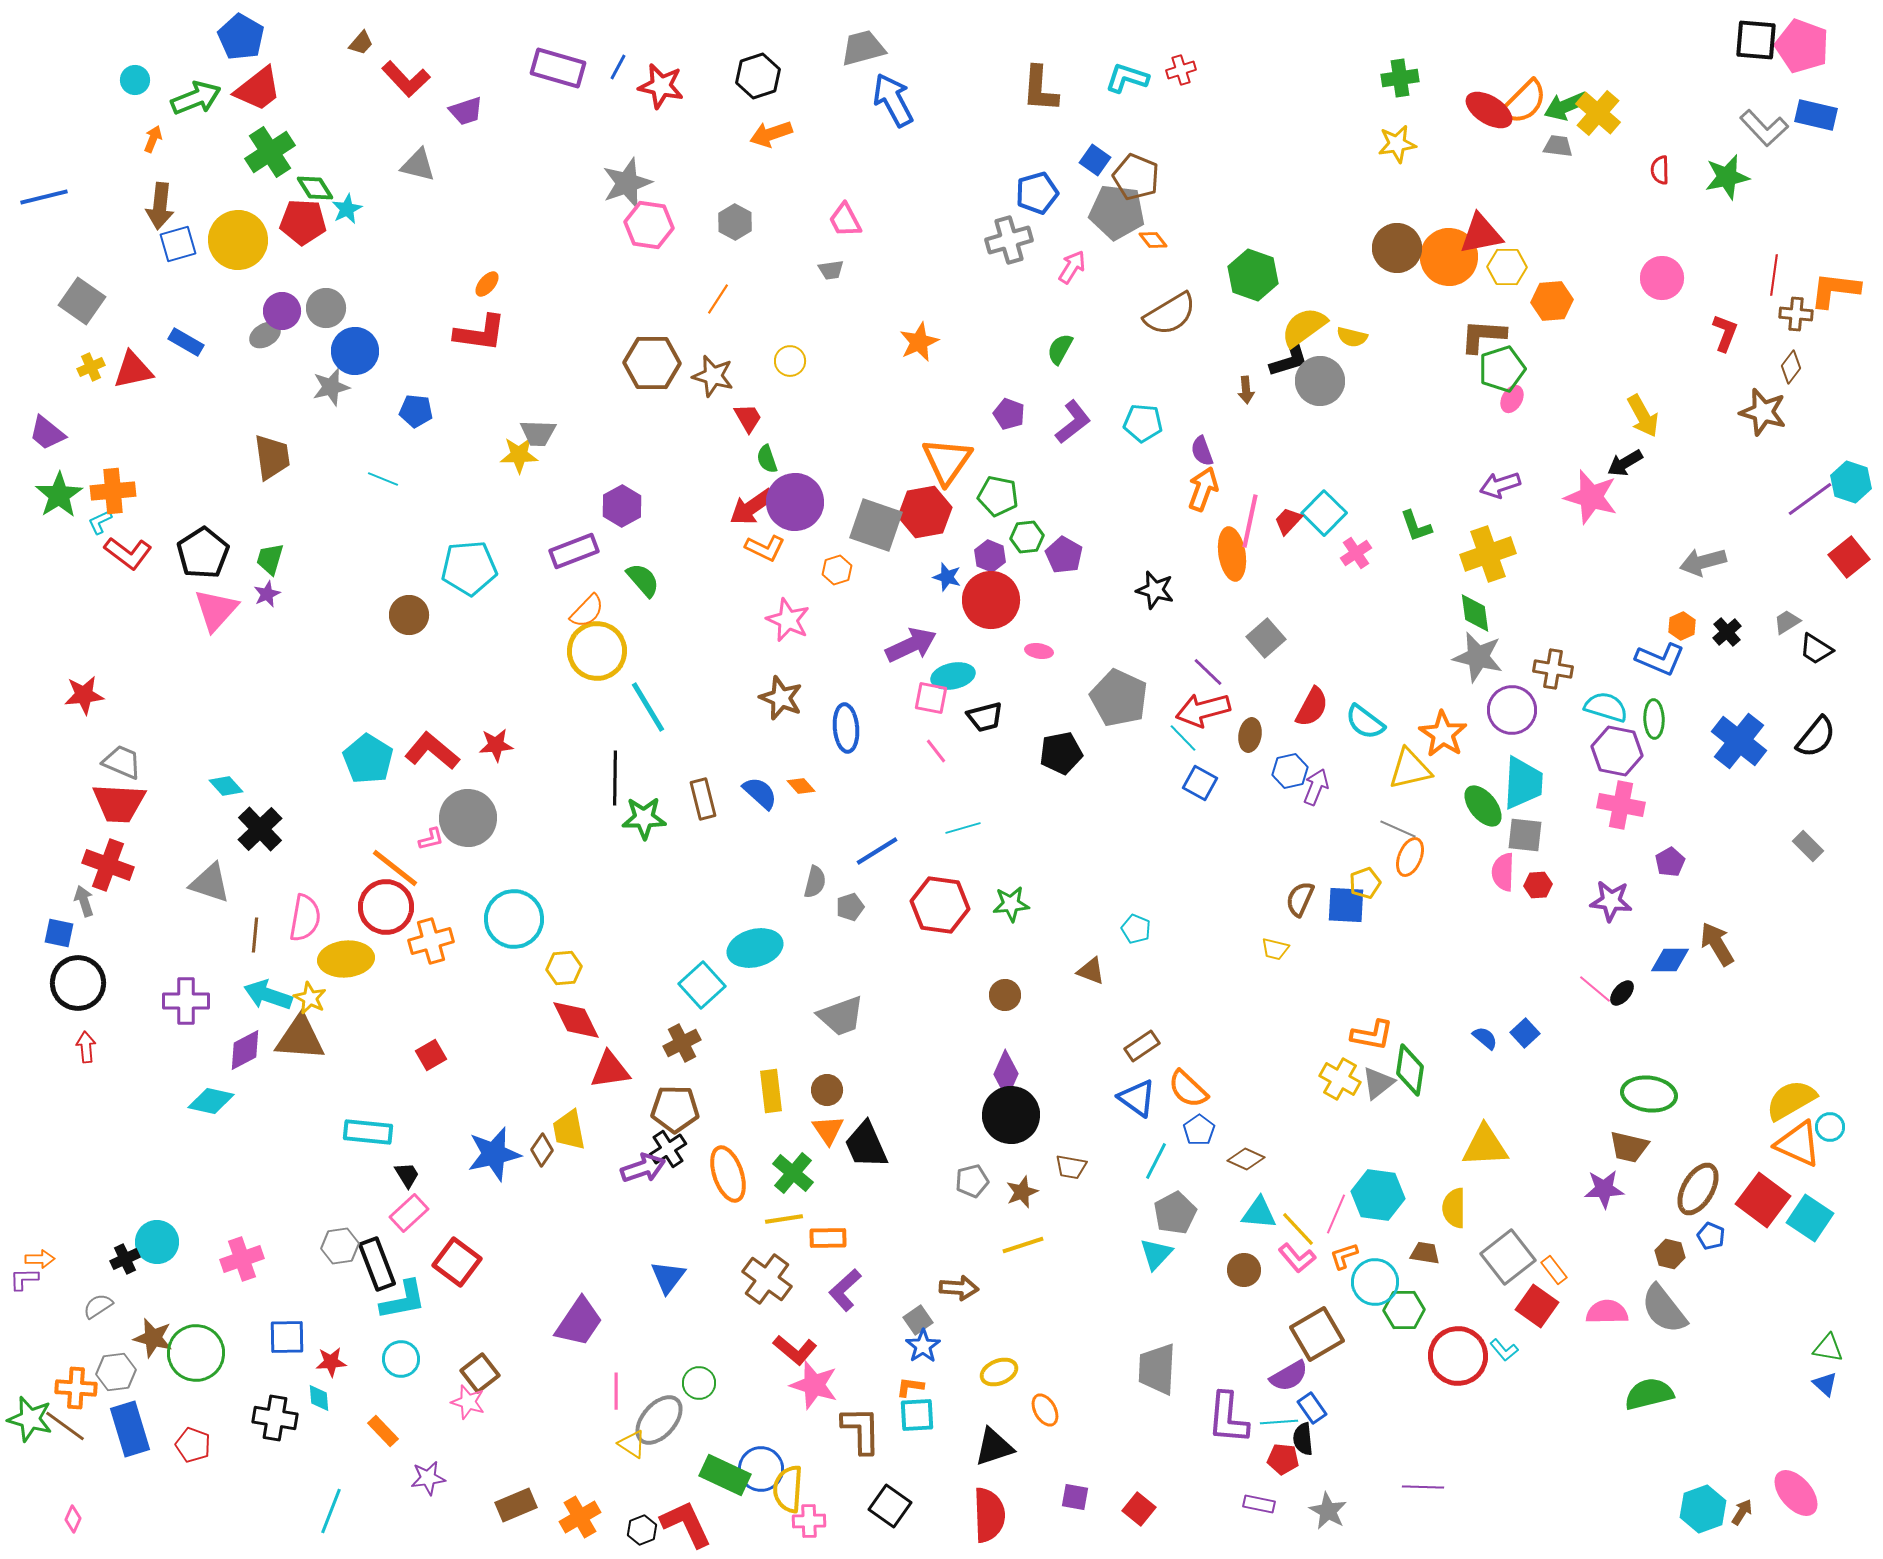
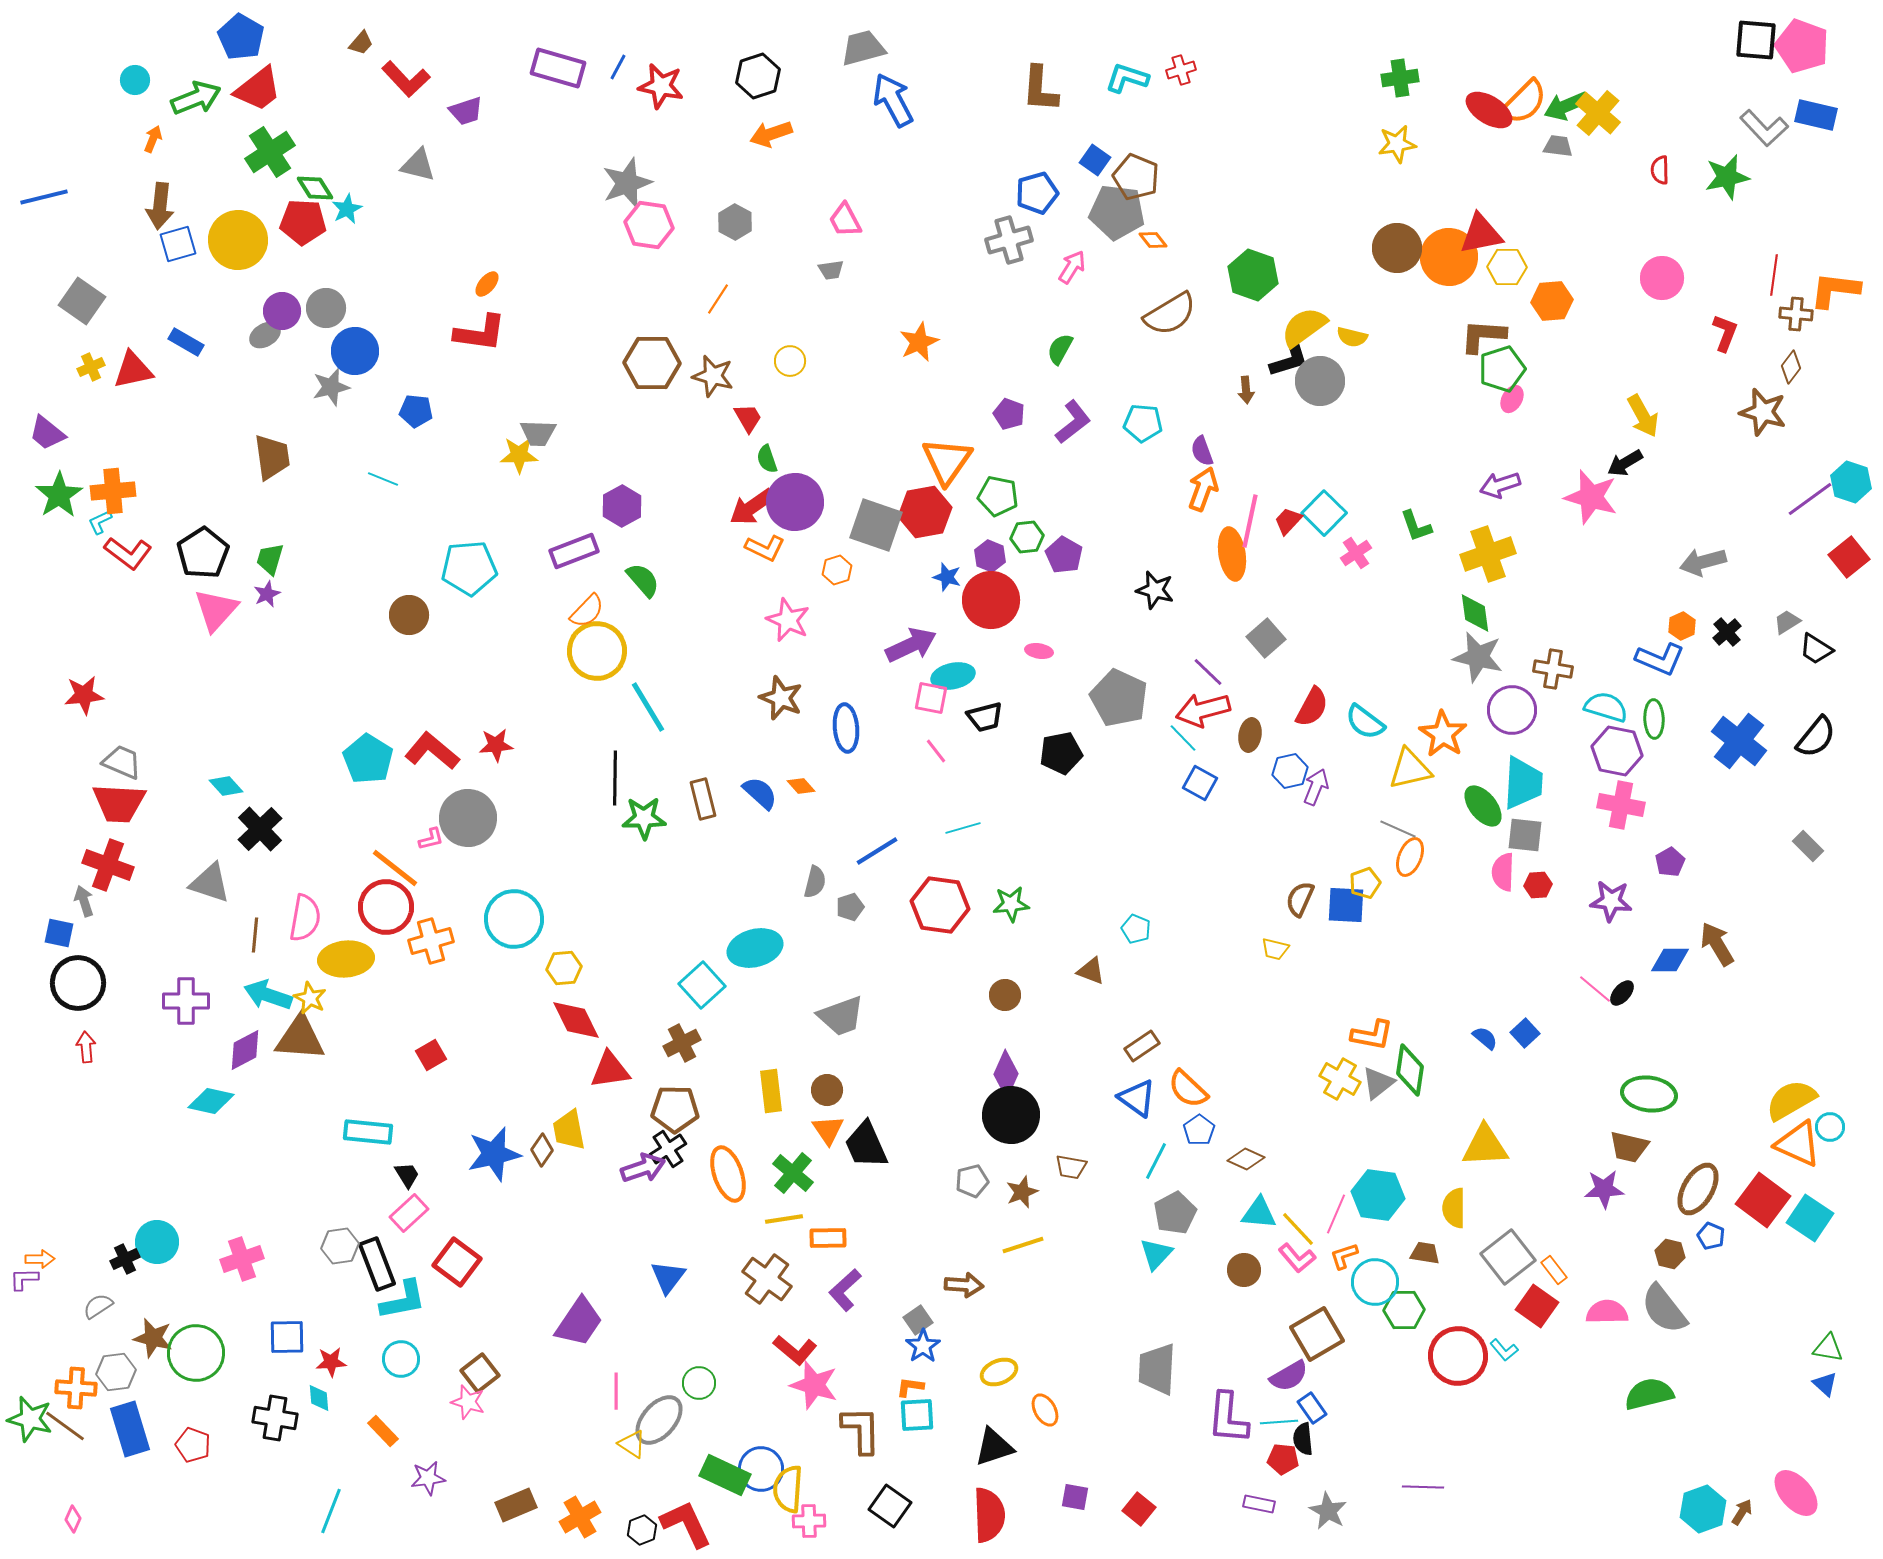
brown arrow at (959, 1288): moved 5 px right, 3 px up
